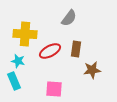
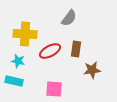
cyan rectangle: rotated 54 degrees counterclockwise
